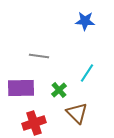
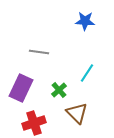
gray line: moved 4 px up
purple rectangle: rotated 64 degrees counterclockwise
